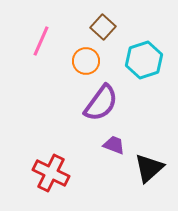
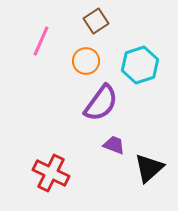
brown square: moved 7 px left, 6 px up; rotated 15 degrees clockwise
cyan hexagon: moved 4 px left, 5 px down
